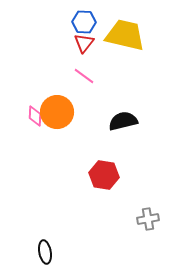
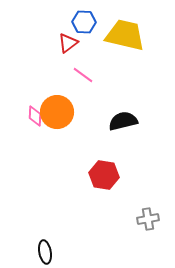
red triangle: moved 16 px left; rotated 15 degrees clockwise
pink line: moved 1 px left, 1 px up
